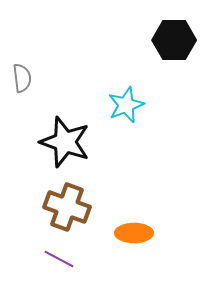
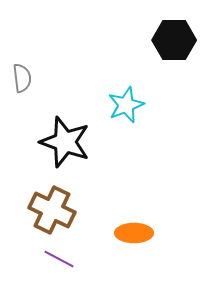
brown cross: moved 15 px left, 3 px down; rotated 6 degrees clockwise
